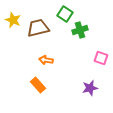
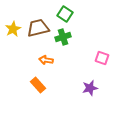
yellow star: moved 9 px down; rotated 21 degrees clockwise
green cross: moved 17 px left, 7 px down
pink square: moved 1 px right
